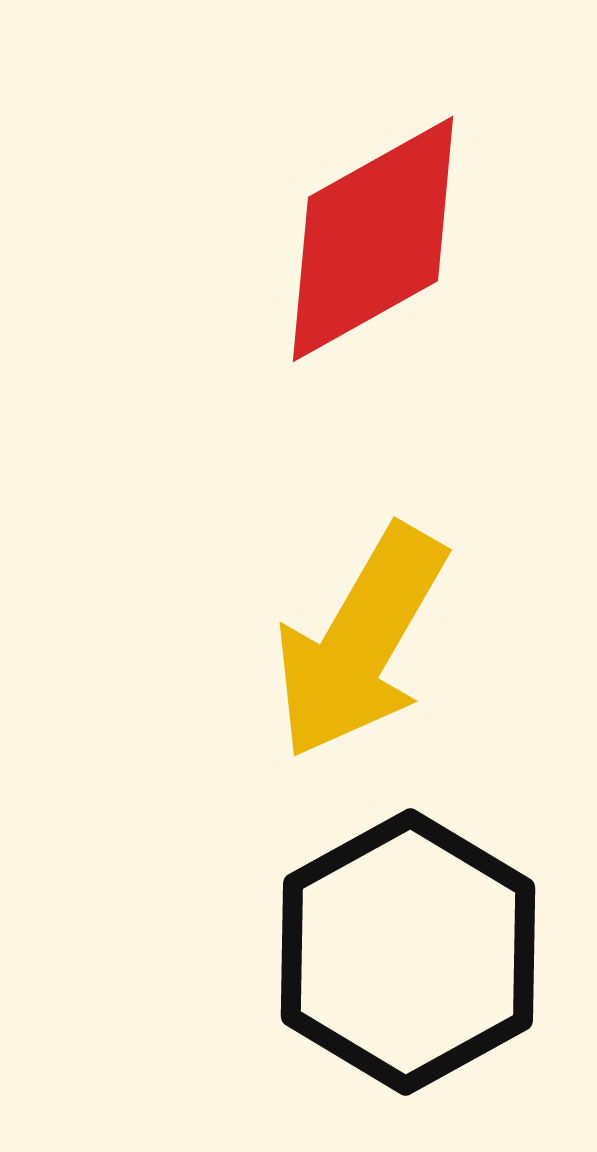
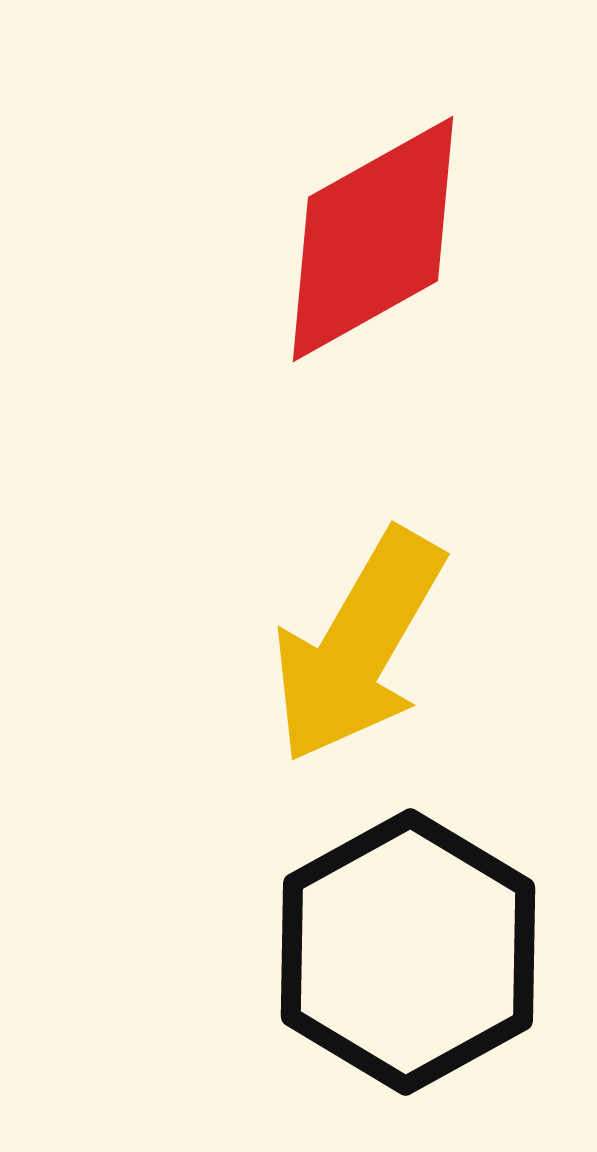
yellow arrow: moved 2 px left, 4 px down
